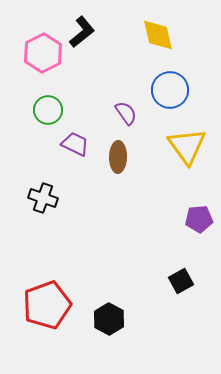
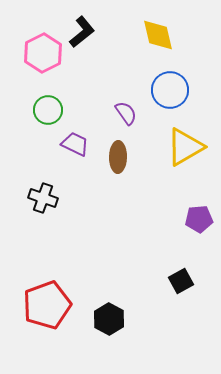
yellow triangle: moved 2 px left, 1 px down; rotated 36 degrees clockwise
